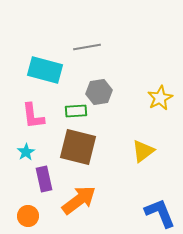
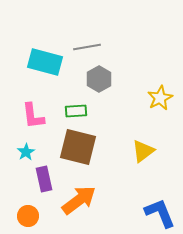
cyan rectangle: moved 8 px up
gray hexagon: moved 13 px up; rotated 20 degrees counterclockwise
